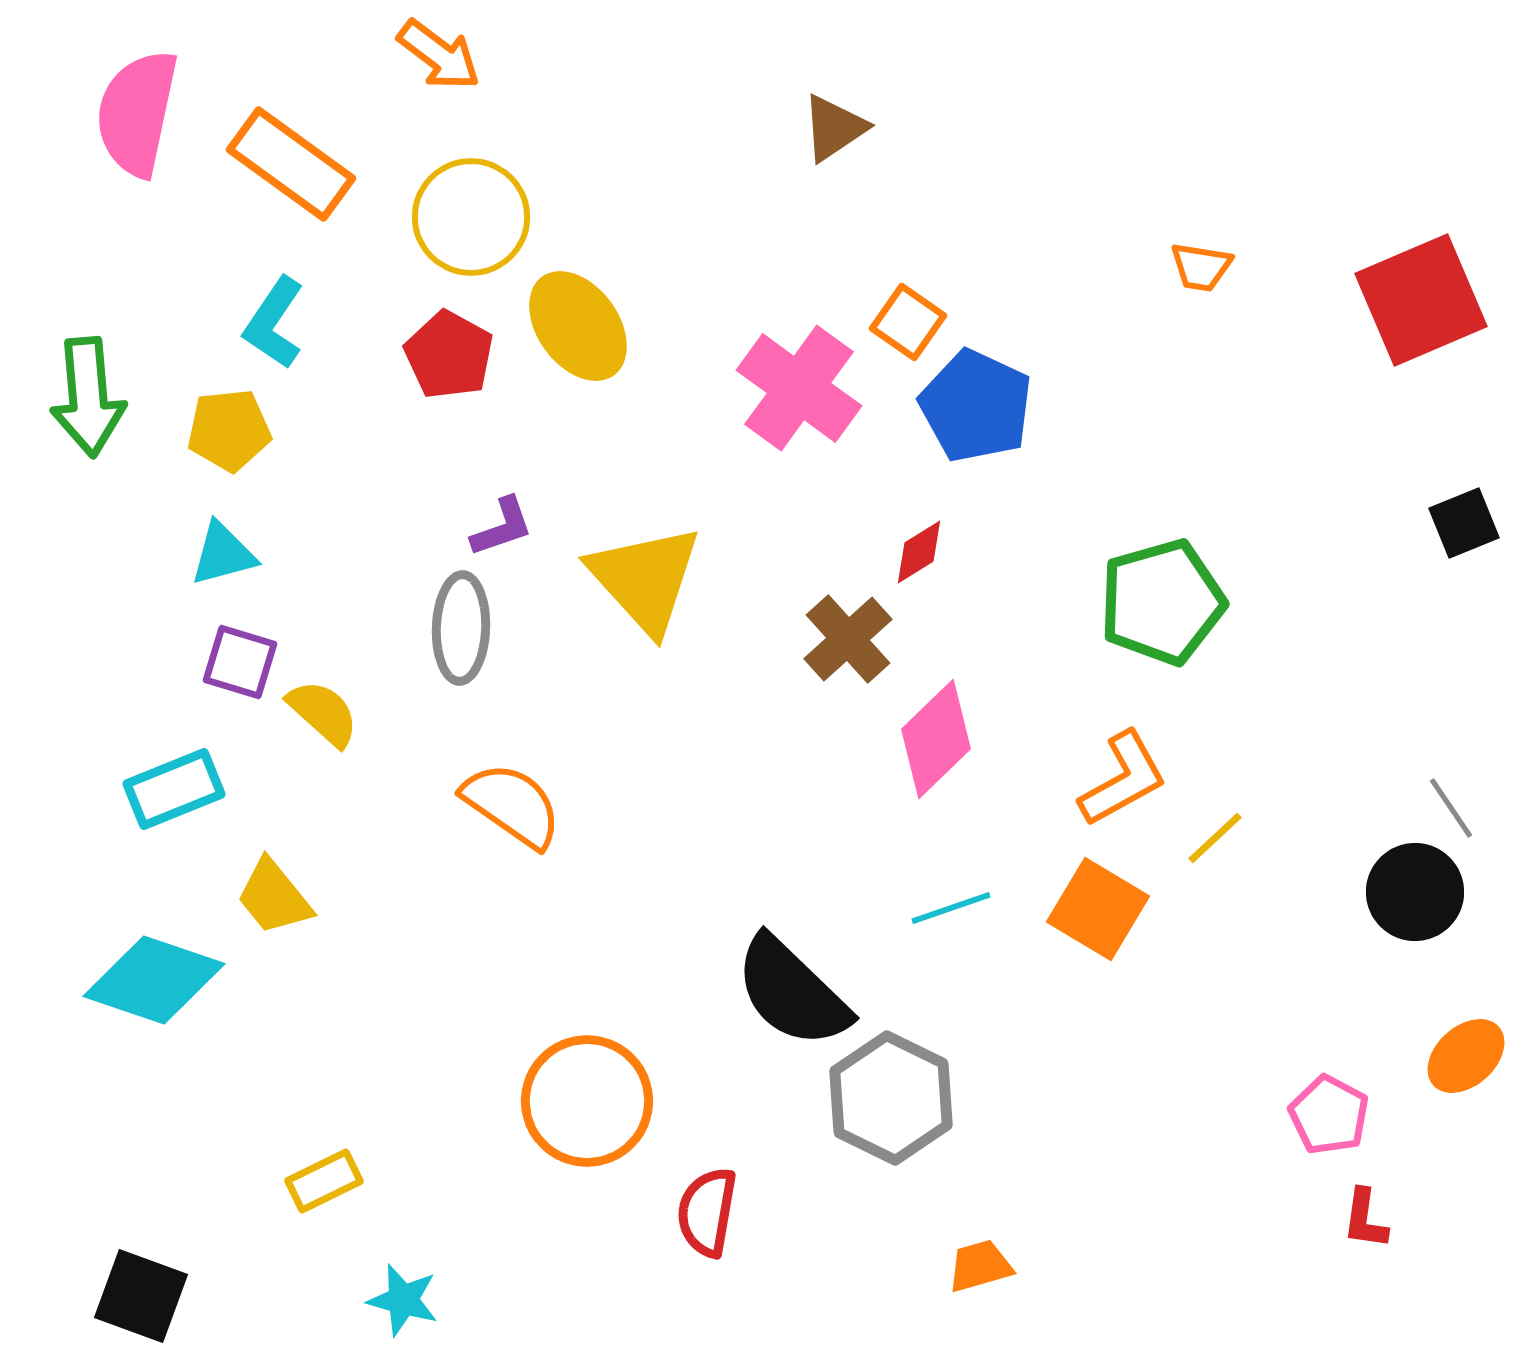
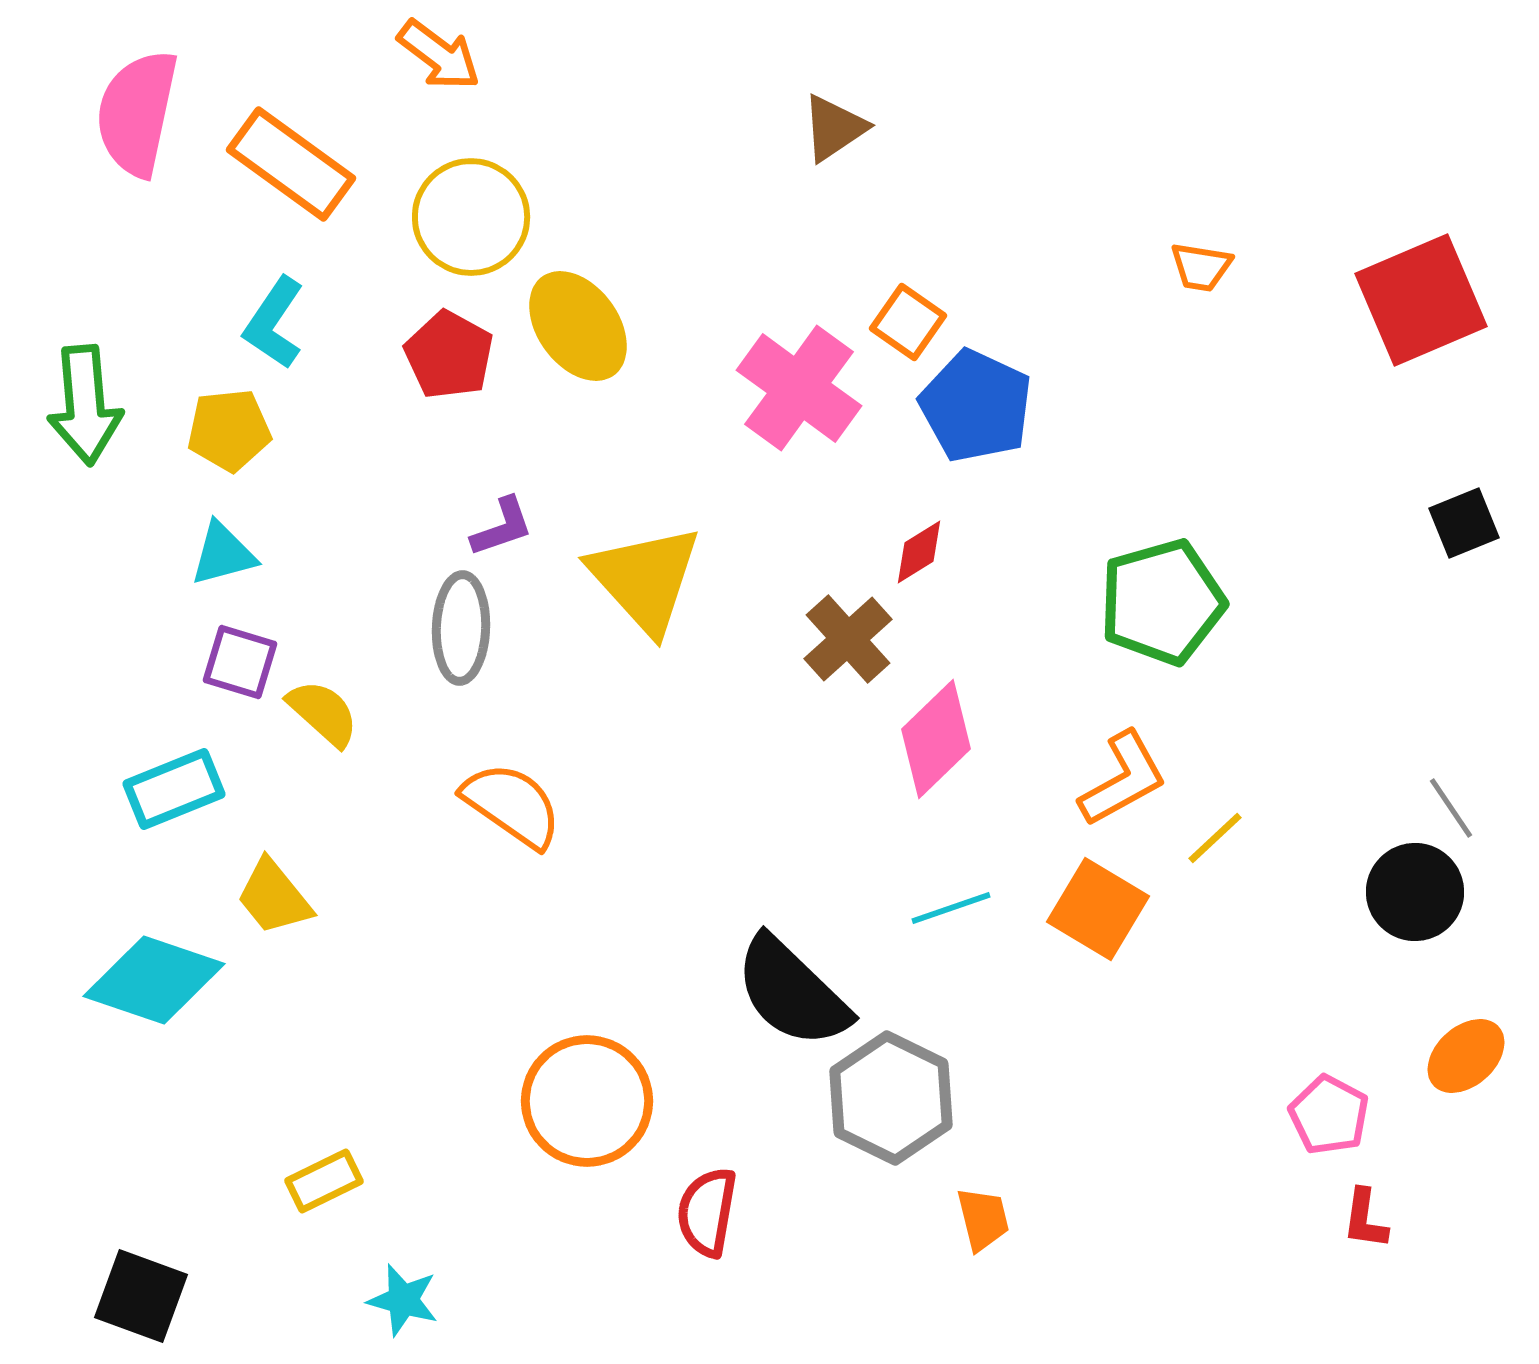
green arrow at (88, 397): moved 3 px left, 8 px down
orange trapezoid at (980, 1266): moved 3 px right, 47 px up; rotated 92 degrees clockwise
